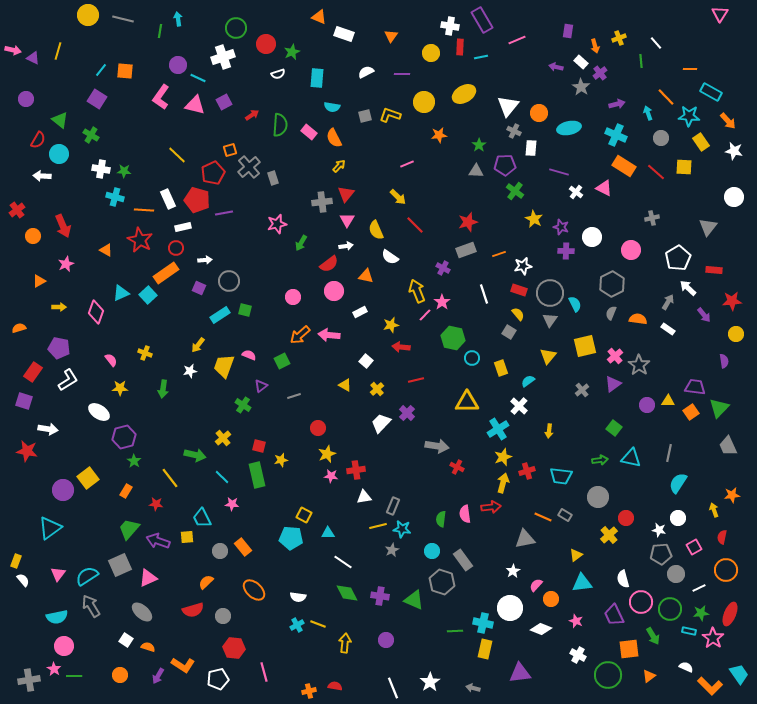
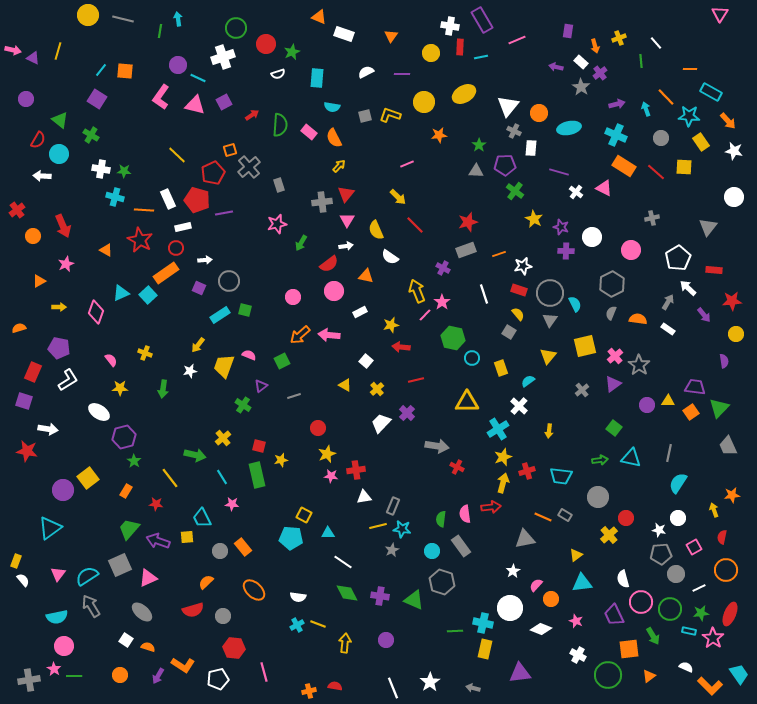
cyan arrow at (648, 113): moved 2 px left, 4 px up
gray rectangle at (273, 178): moved 6 px right, 7 px down
red rectangle at (33, 372): rotated 12 degrees counterclockwise
cyan line at (222, 477): rotated 14 degrees clockwise
gray rectangle at (463, 560): moved 2 px left, 14 px up
